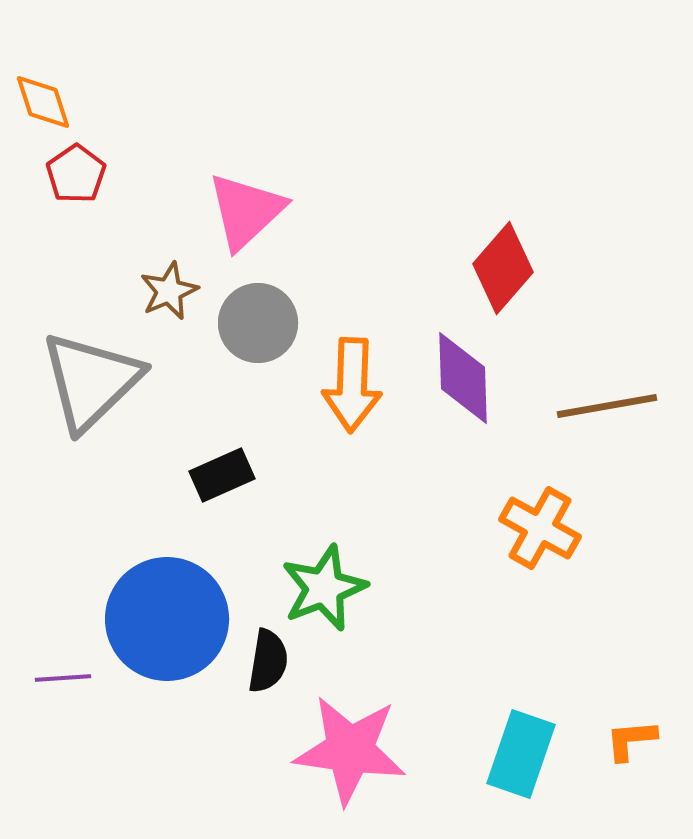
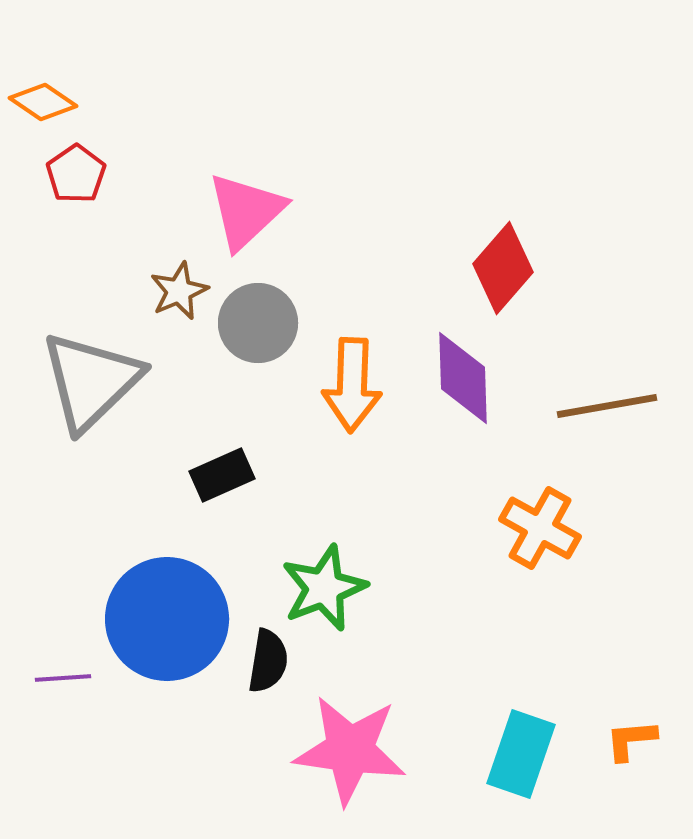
orange diamond: rotated 38 degrees counterclockwise
brown star: moved 10 px right
